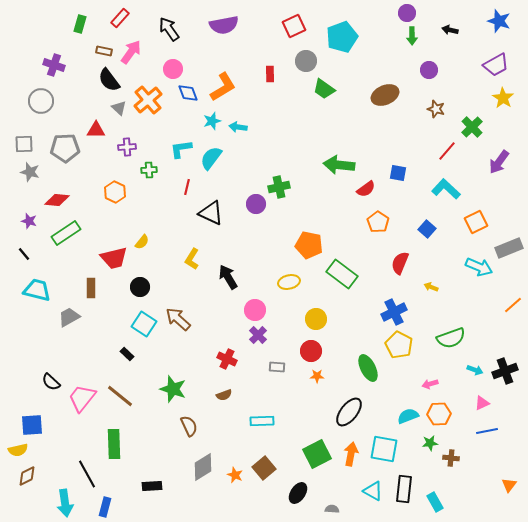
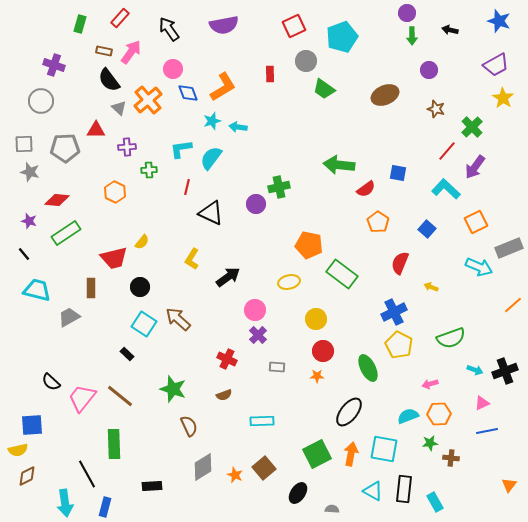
purple arrow at (499, 162): moved 24 px left, 5 px down
black arrow at (228, 277): rotated 85 degrees clockwise
red circle at (311, 351): moved 12 px right
